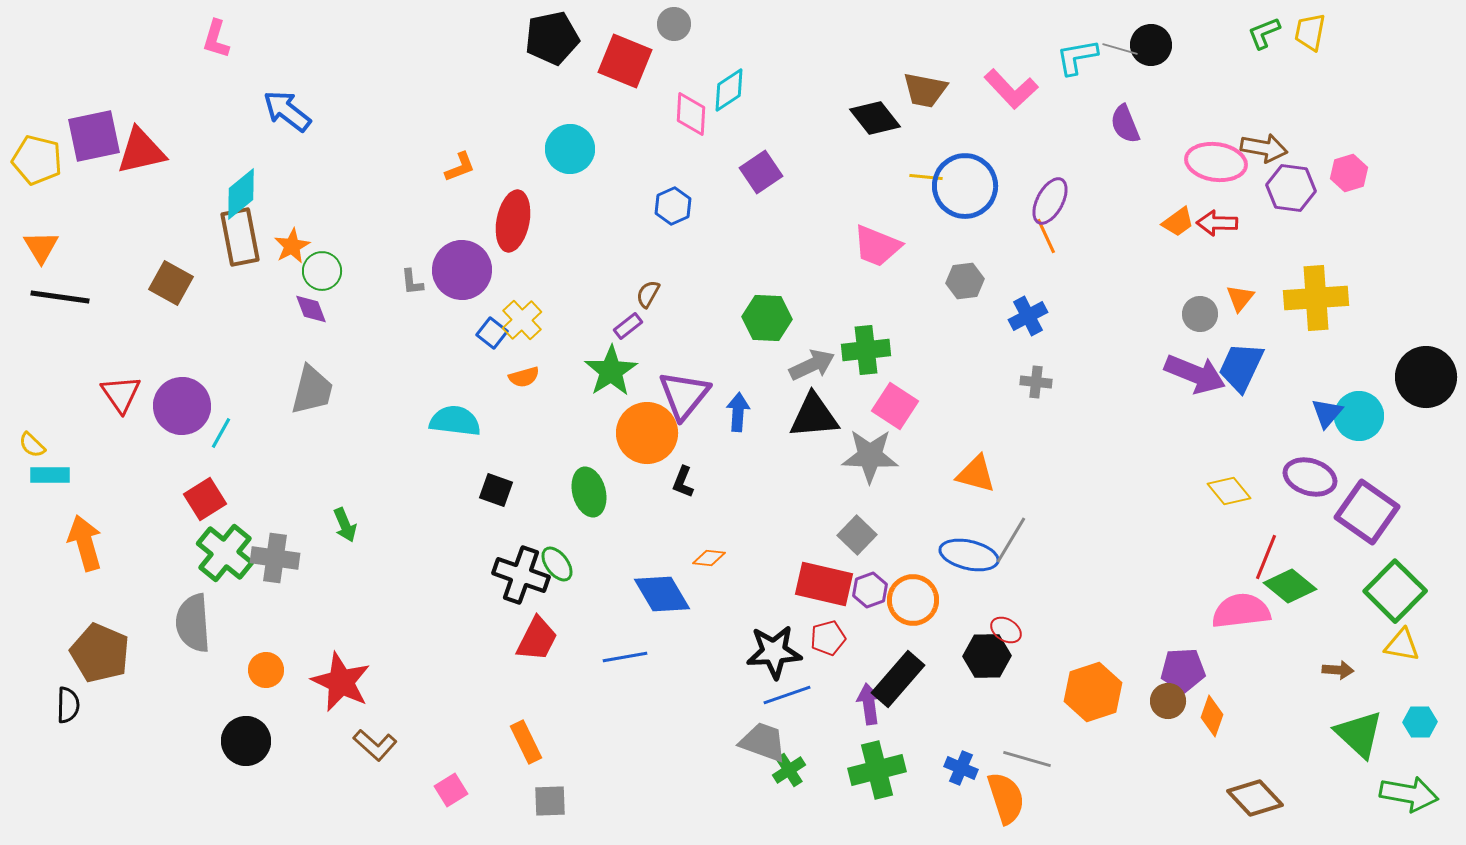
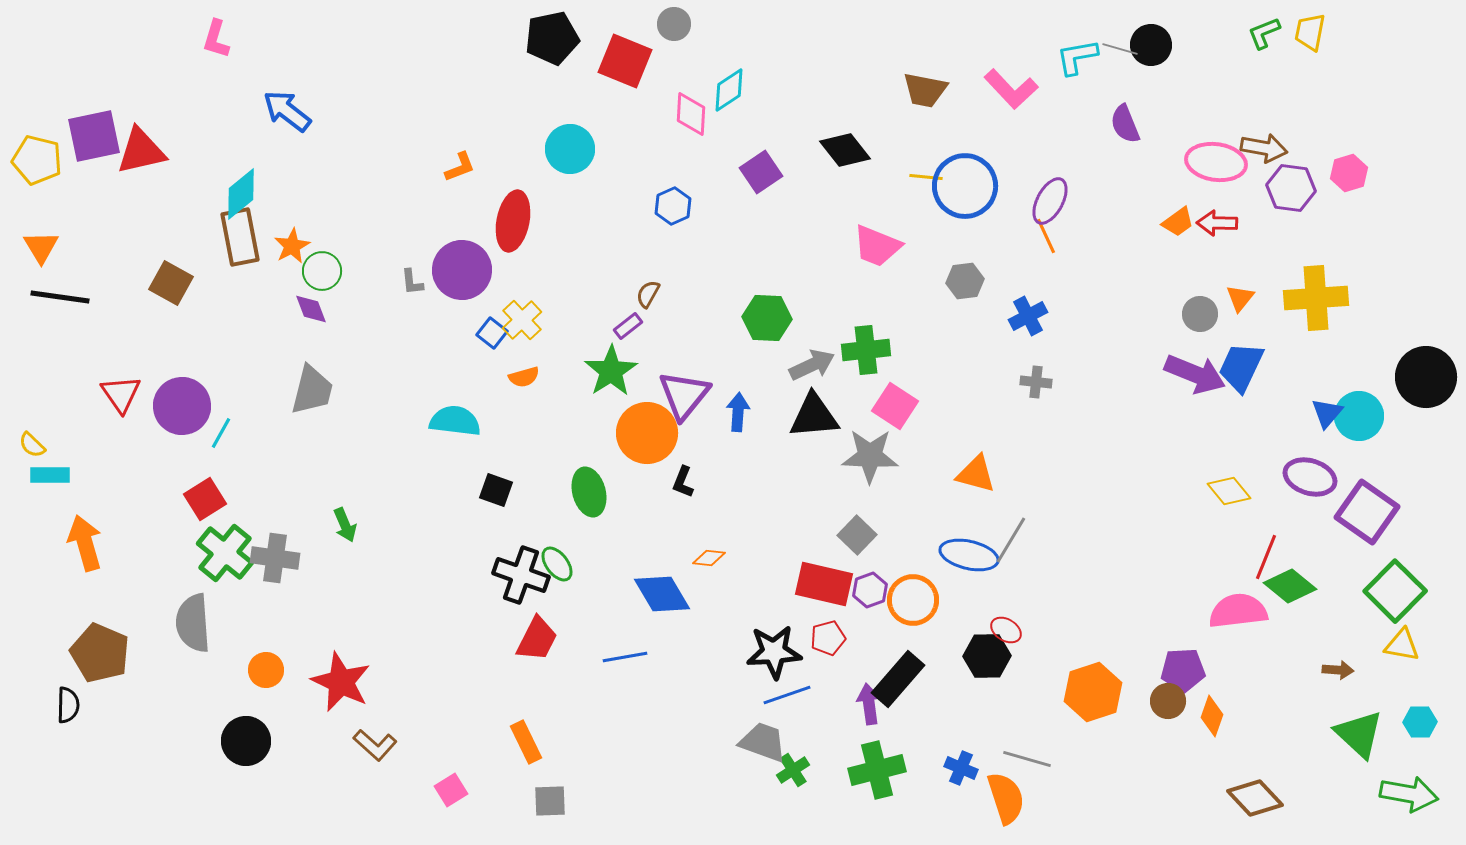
black diamond at (875, 118): moved 30 px left, 32 px down
pink semicircle at (1241, 611): moved 3 px left
green cross at (789, 770): moved 4 px right
